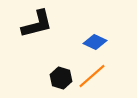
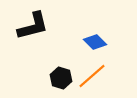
black L-shape: moved 4 px left, 2 px down
blue diamond: rotated 20 degrees clockwise
